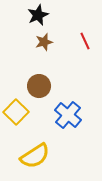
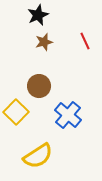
yellow semicircle: moved 3 px right
